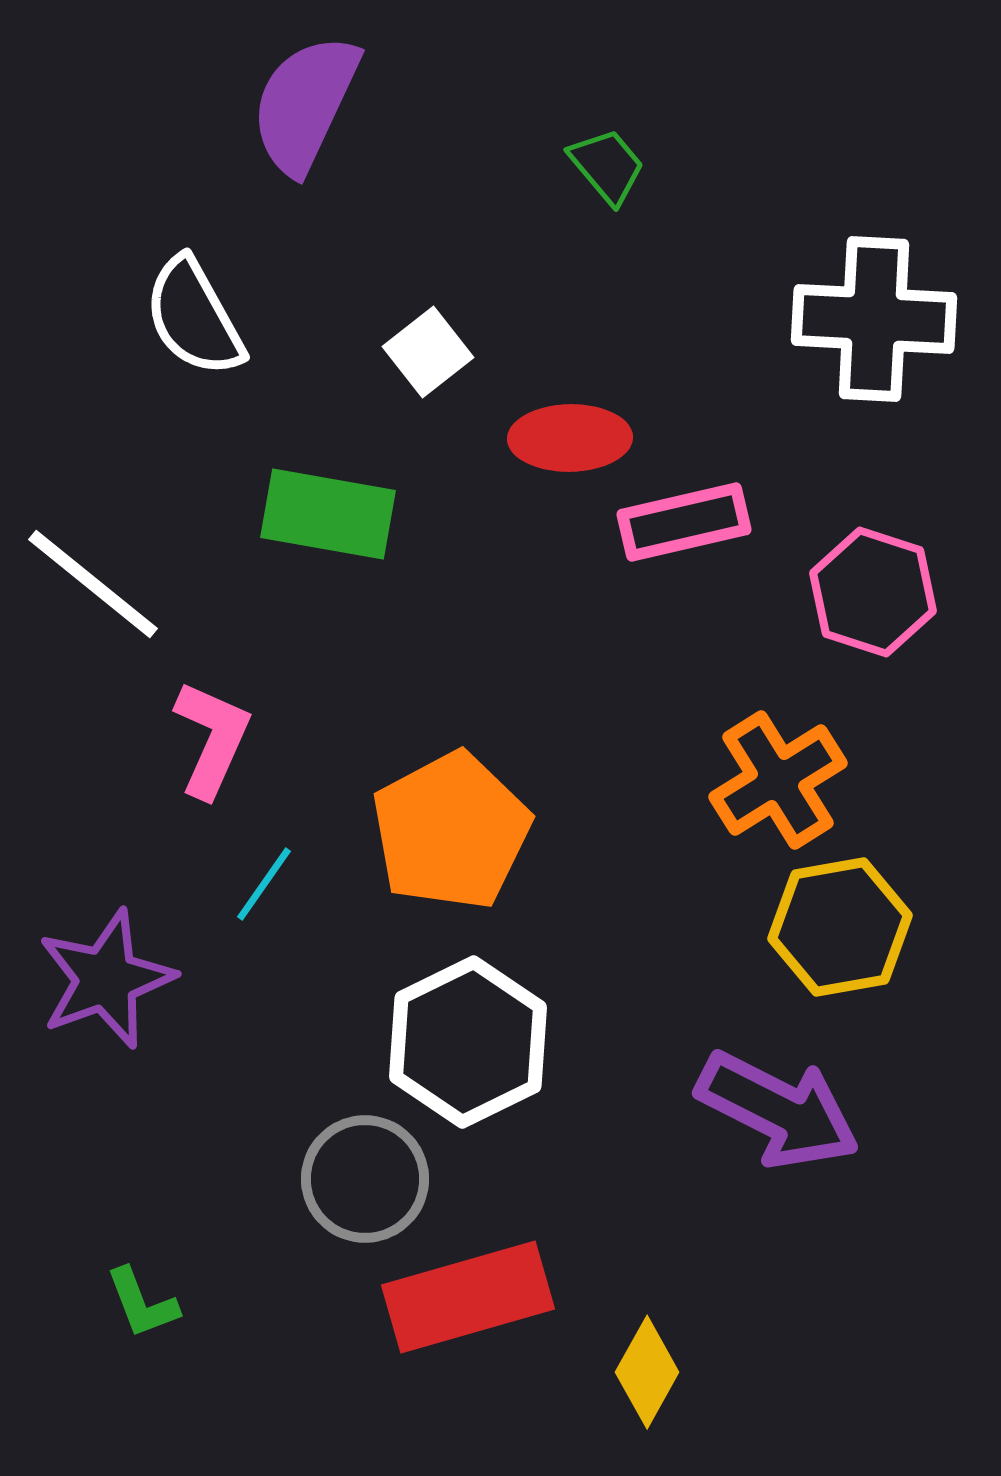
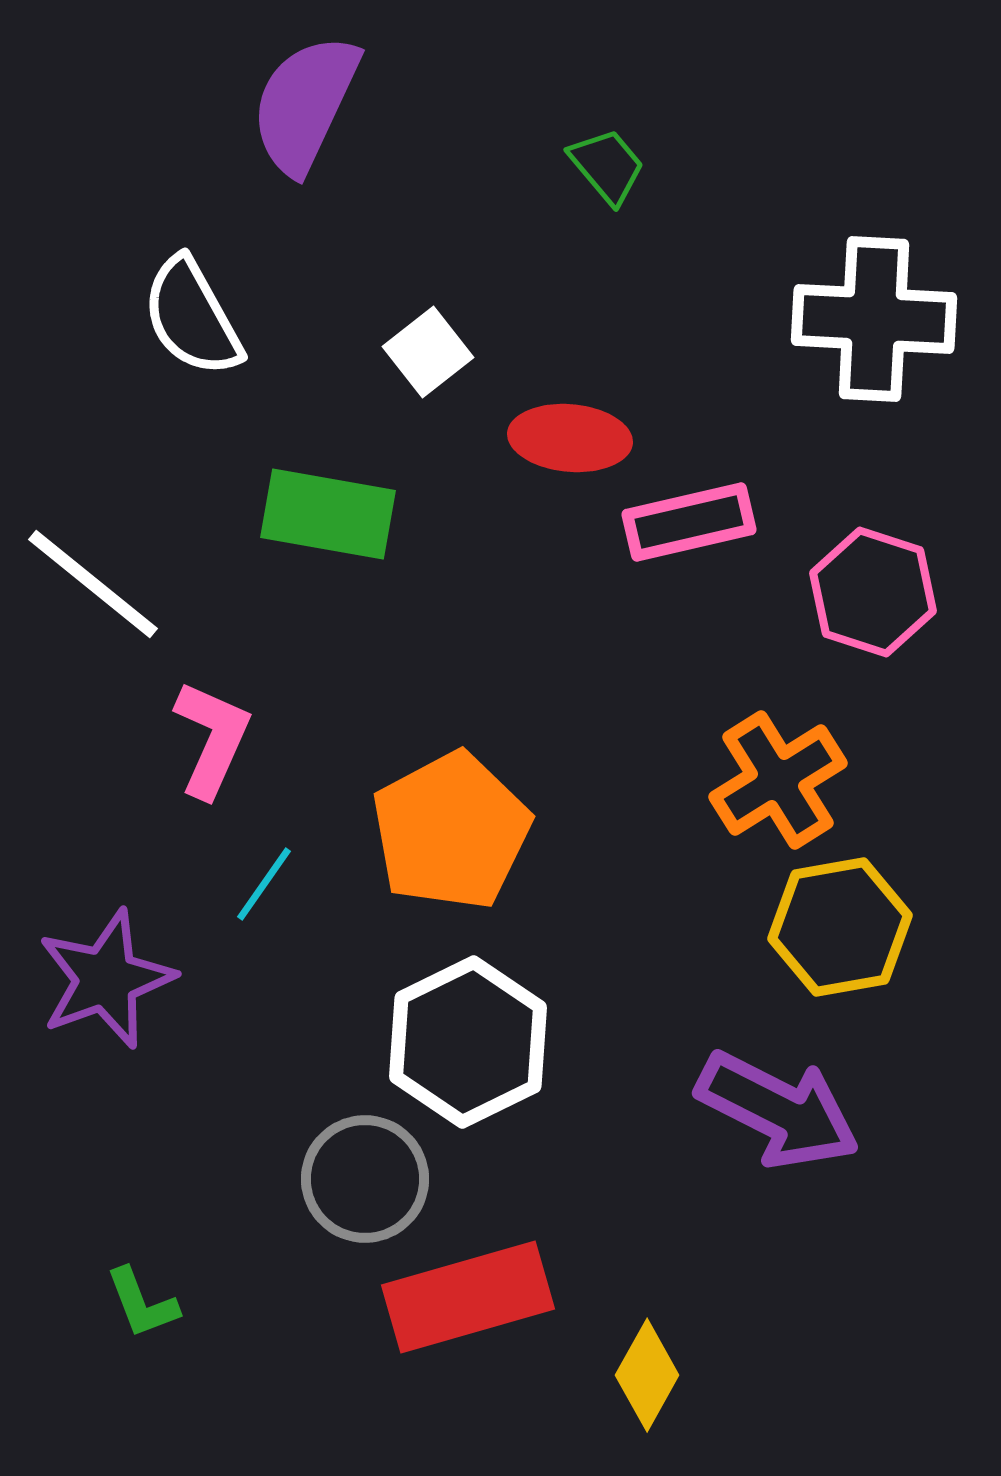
white semicircle: moved 2 px left
red ellipse: rotated 6 degrees clockwise
pink rectangle: moved 5 px right
yellow diamond: moved 3 px down
